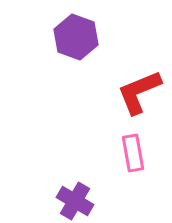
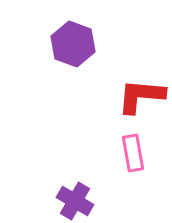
purple hexagon: moved 3 px left, 7 px down
red L-shape: moved 2 px right, 4 px down; rotated 27 degrees clockwise
